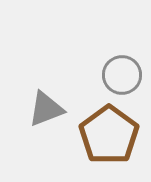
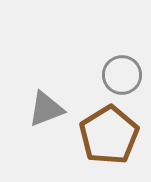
brown pentagon: rotated 4 degrees clockwise
